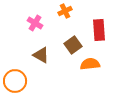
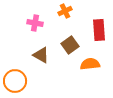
pink cross: rotated 21 degrees counterclockwise
brown square: moved 3 px left
